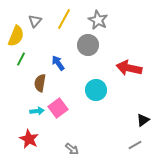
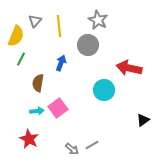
yellow line: moved 5 px left, 7 px down; rotated 35 degrees counterclockwise
blue arrow: moved 3 px right; rotated 56 degrees clockwise
brown semicircle: moved 2 px left
cyan circle: moved 8 px right
gray line: moved 43 px left
